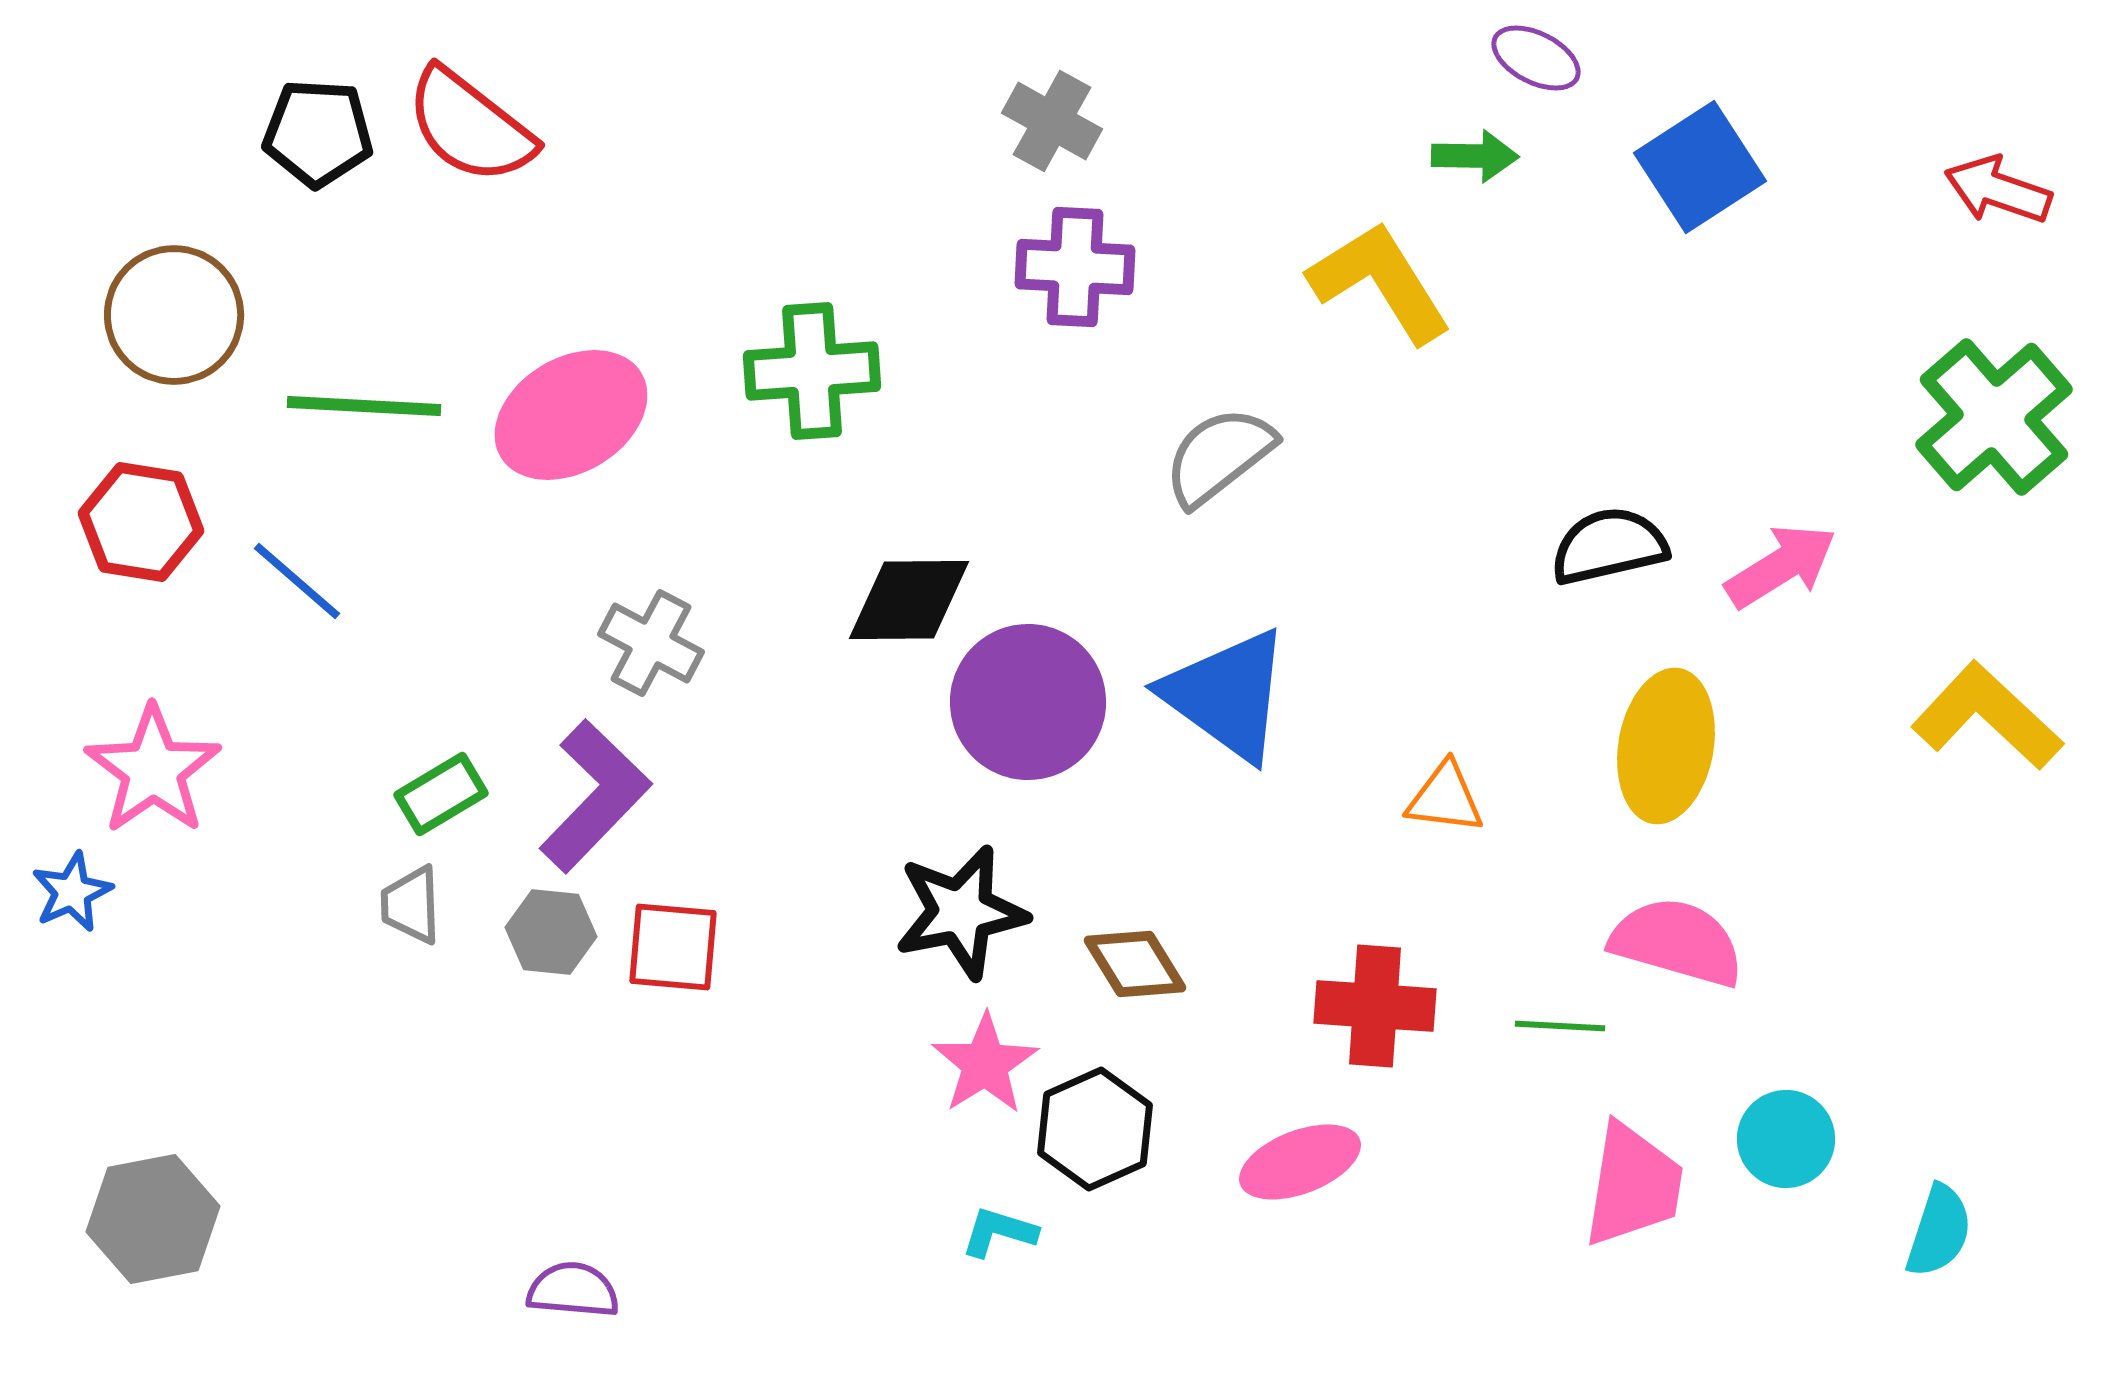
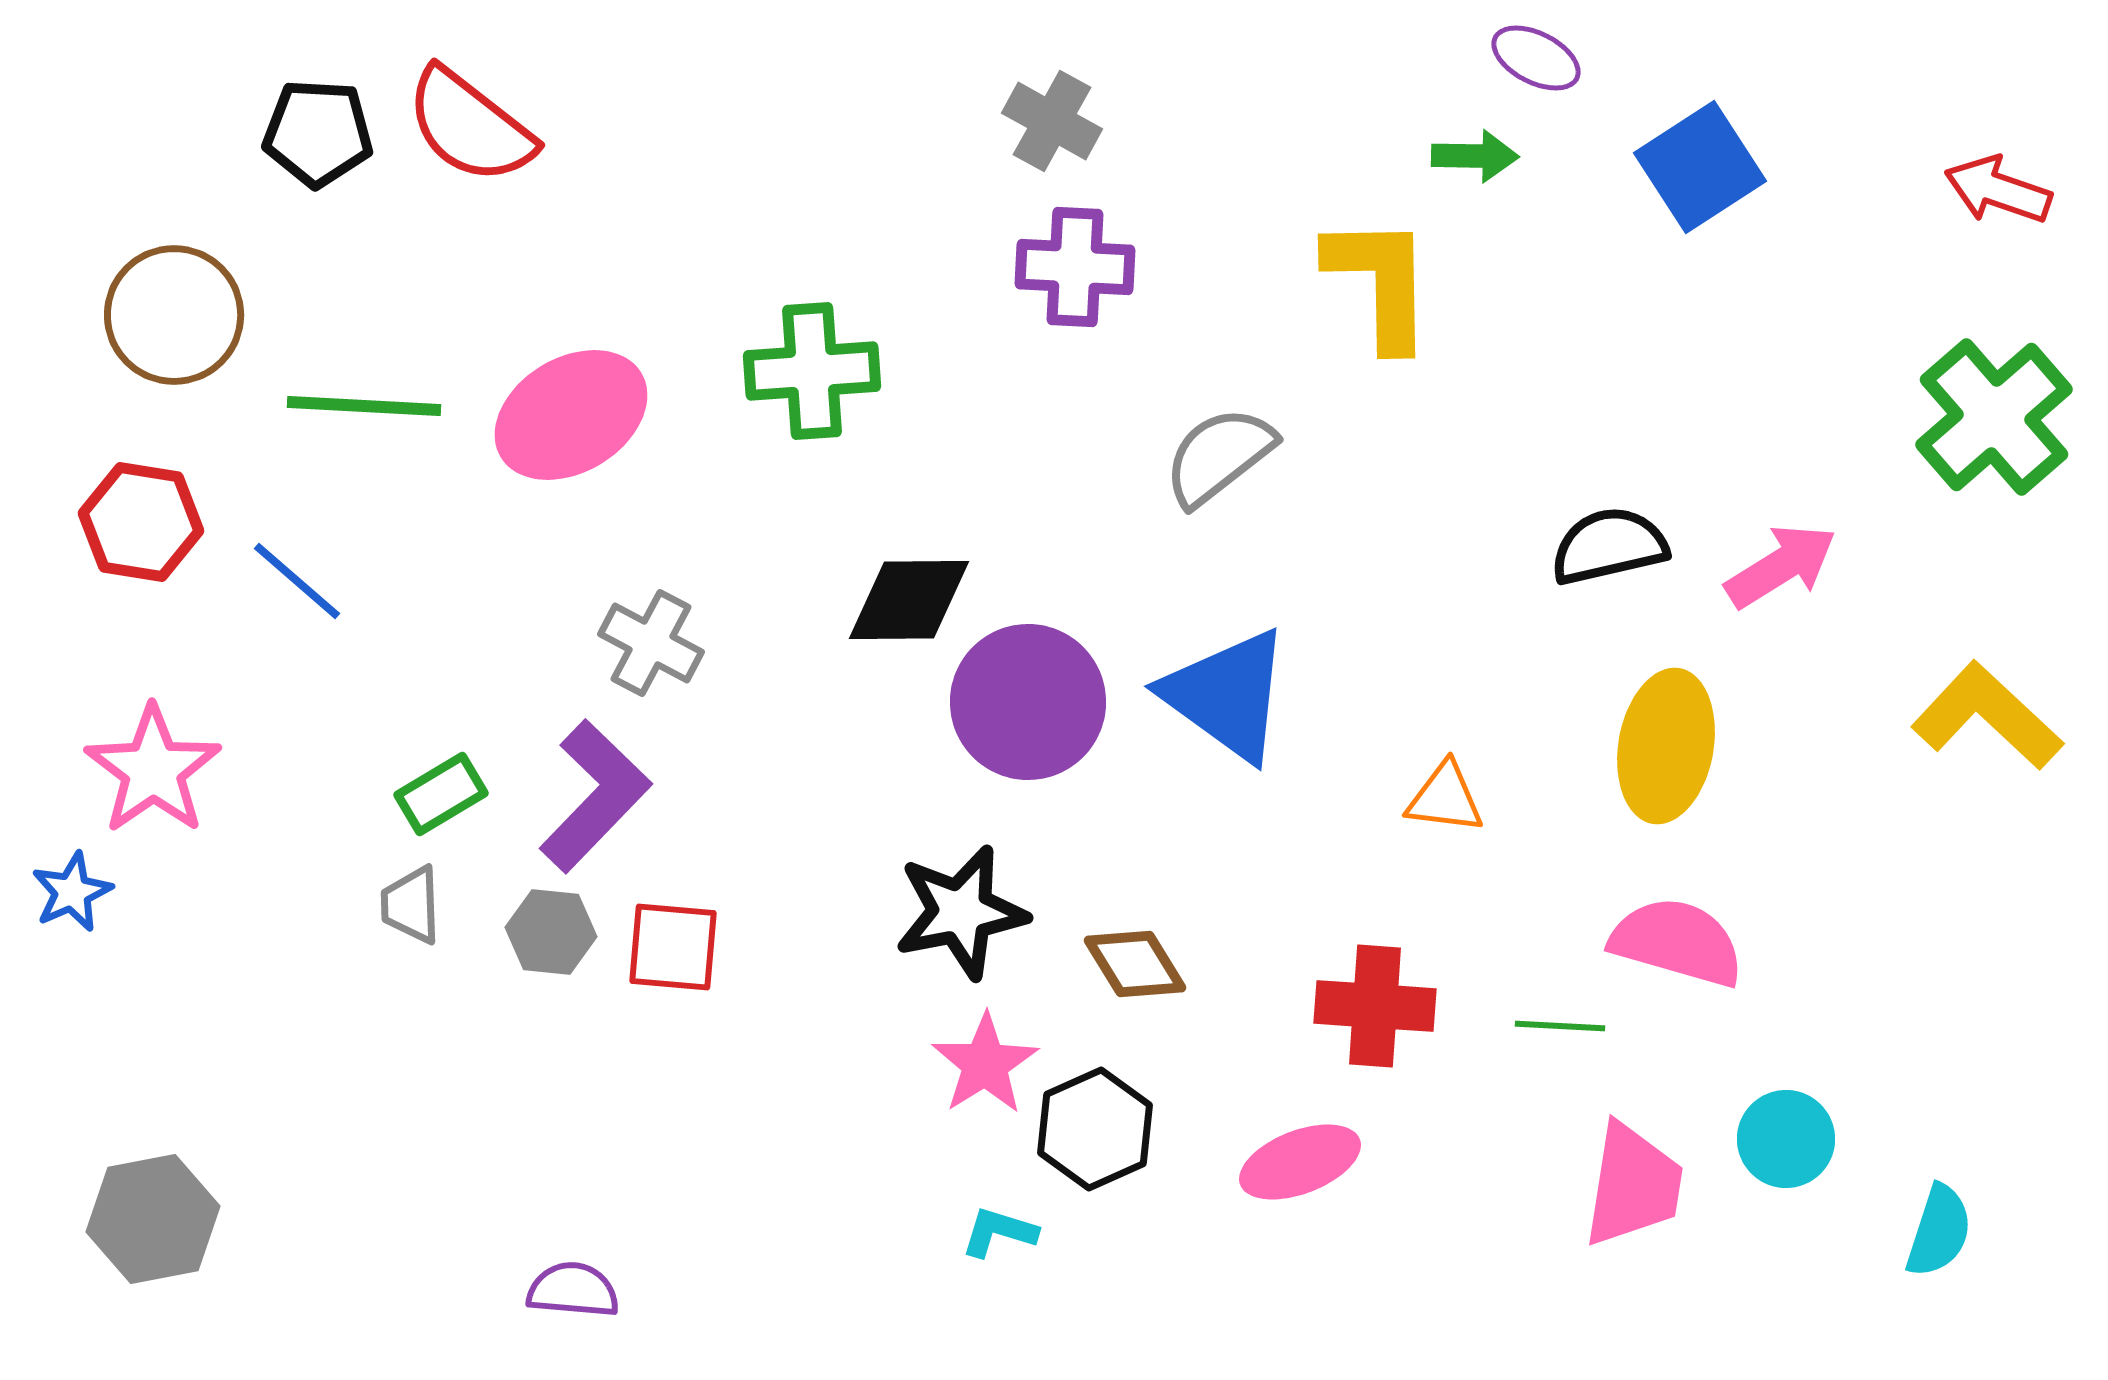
yellow L-shape at (1380, 282): rotated 31 degrees clockwise
